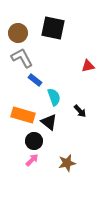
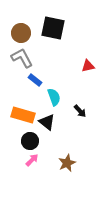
brown circle: moved 3 px right
black triangle: moved 2 px left
black circle: moved 4 px left
brown star: rotated 12 degrees counterclockwise
